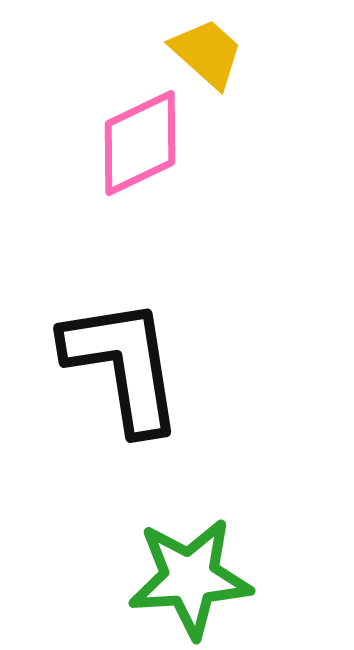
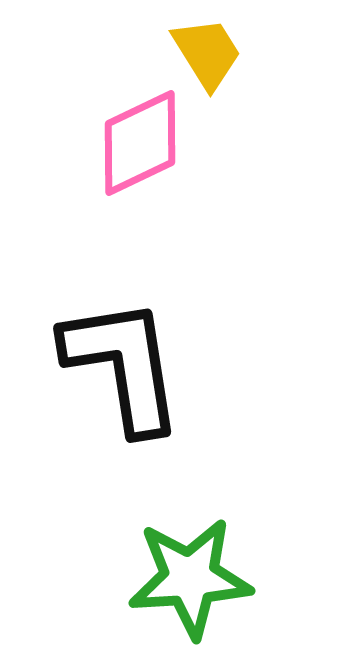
yellow trapezoid: rotated 16 degrees clockwise
